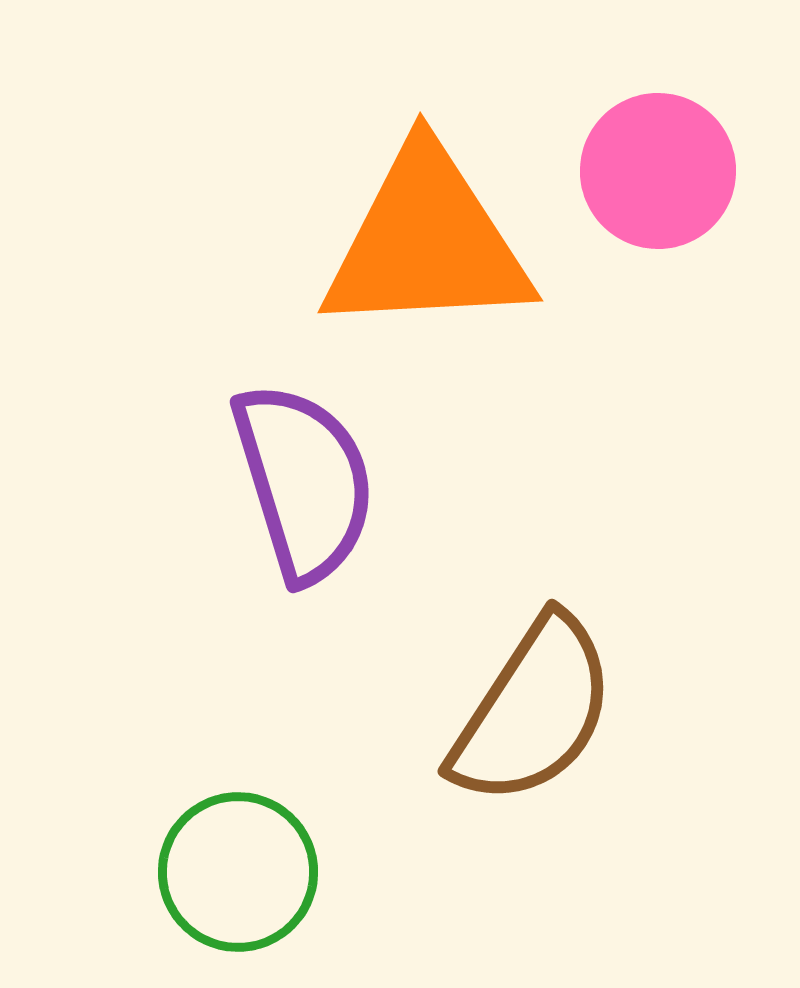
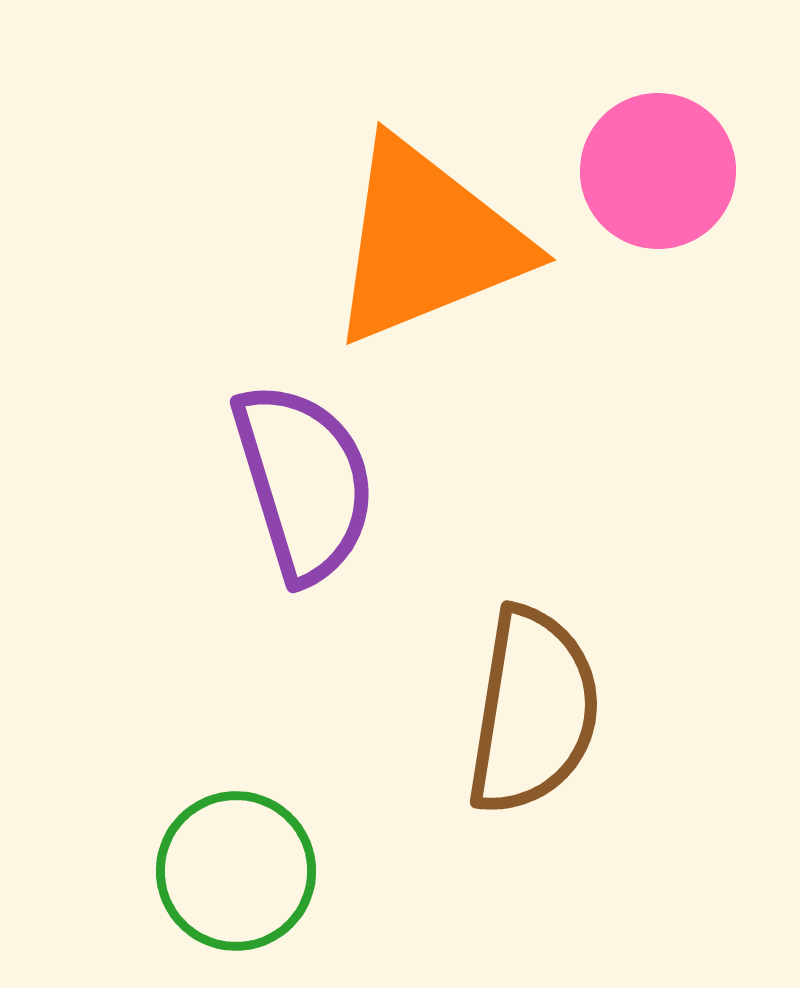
orange triangle: rotated 19 degrees counterclockwise
brown semicircle: rotated 24 degrees counterclockwise
green circle: moved 2 px left, 1 px up
